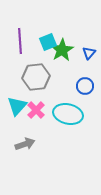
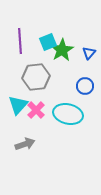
cyan triangle: moved 1 px right, 1 px up
